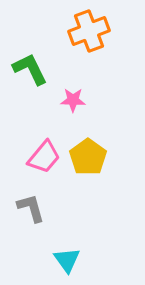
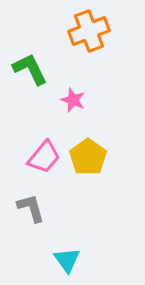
pink star: rotated 20 degrees clockwise
